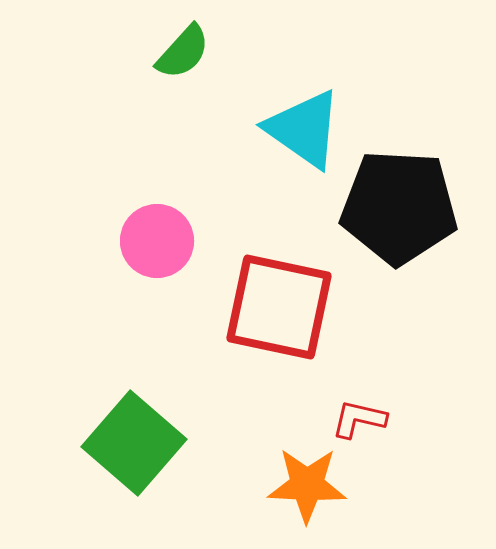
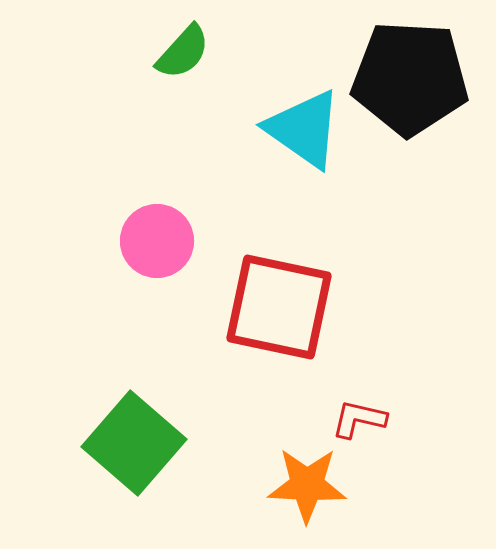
black pentagon: moved 11 px right, 129 px up
